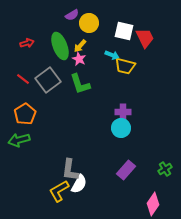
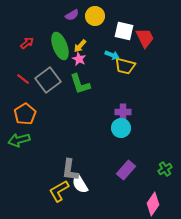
yellow circle: moved 6 px right, 7 px up
red arrow: rotated 24 degrees counterclockwise
white semicircle: moved 1 px right; rotated 120 degrees clockwise
